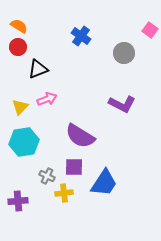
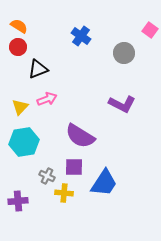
yellow cross: rotated 12 degrees clockwise
